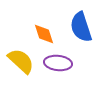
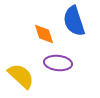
blue semicircle: moved 7 px left, 6 px up
yellow semicircle: moved 15 px down
